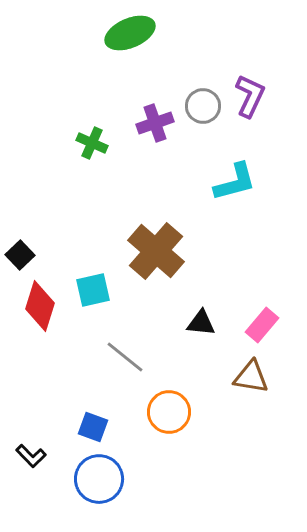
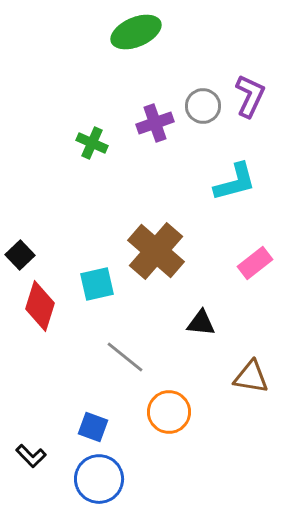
green ellipse: moved 6 px right, 1 px up
cyan square: moved 4 px right, 6 px up
pink rectangle: moved 7 px left, 62 px up; rotated 12 degrees clockwise
